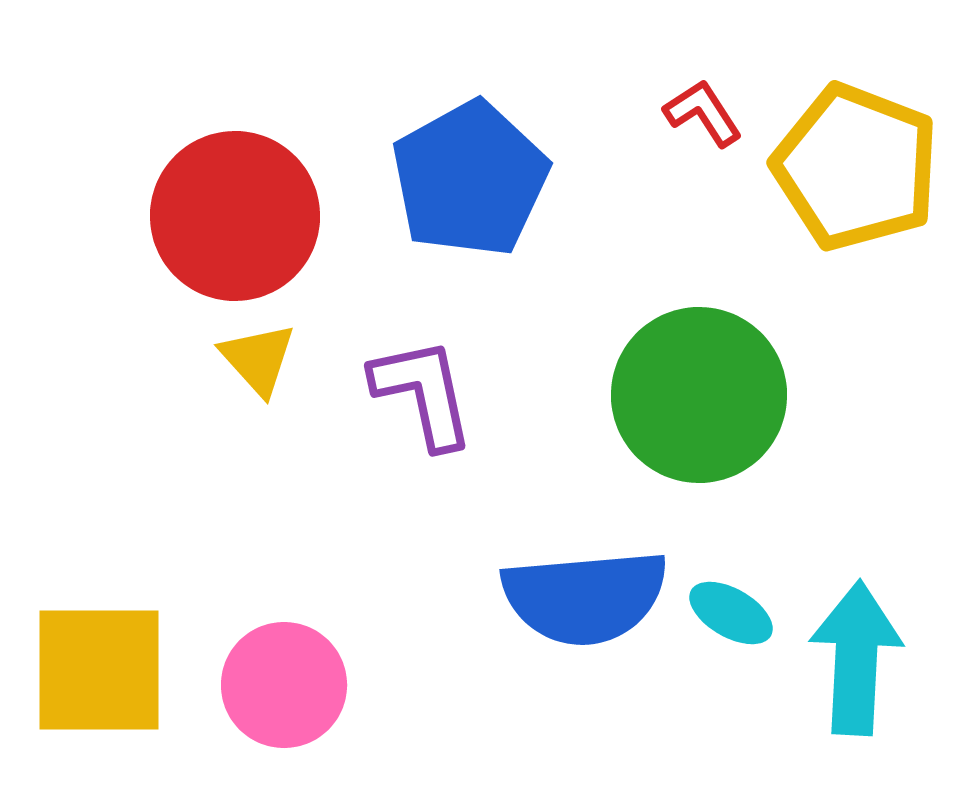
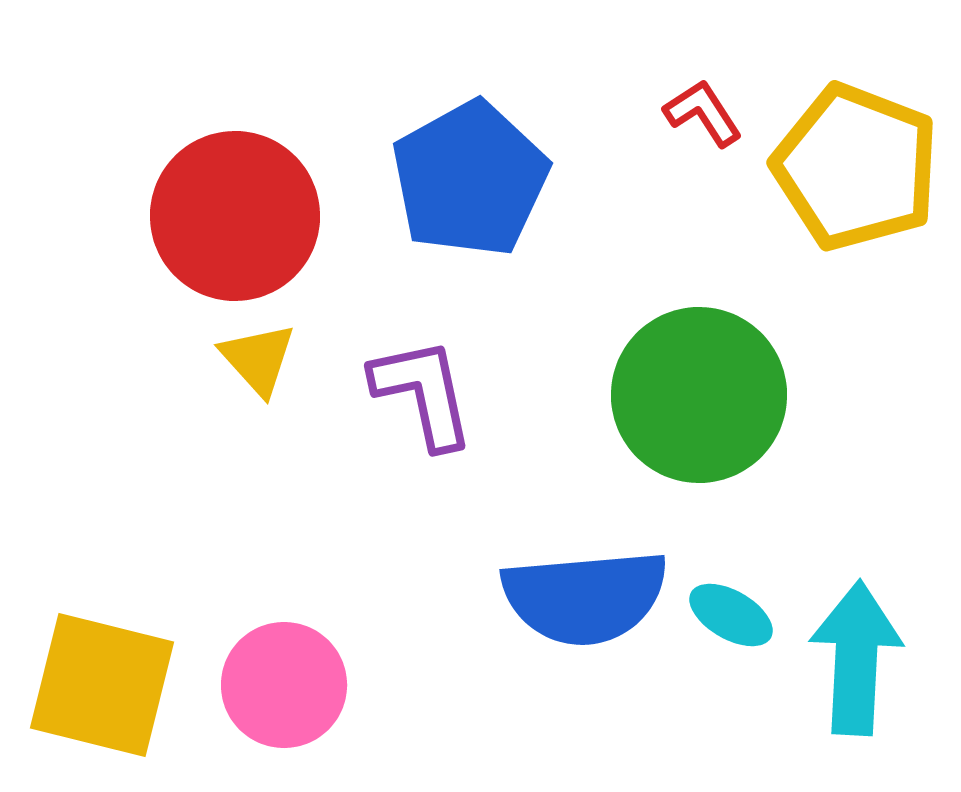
cyan ellipse: moved 2 px down
yellow square: moved 3 px right, 15 px down; rotated 14 degrees clockwise
